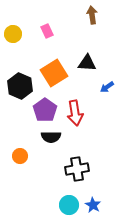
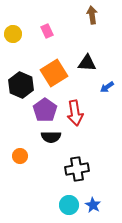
black hexagon: moved 1 px right, 1 px up
